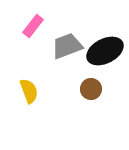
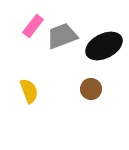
gray trapezoid: moved 5 px left, 10 px up
black ellipse: moved 1 px left, 5 px up
